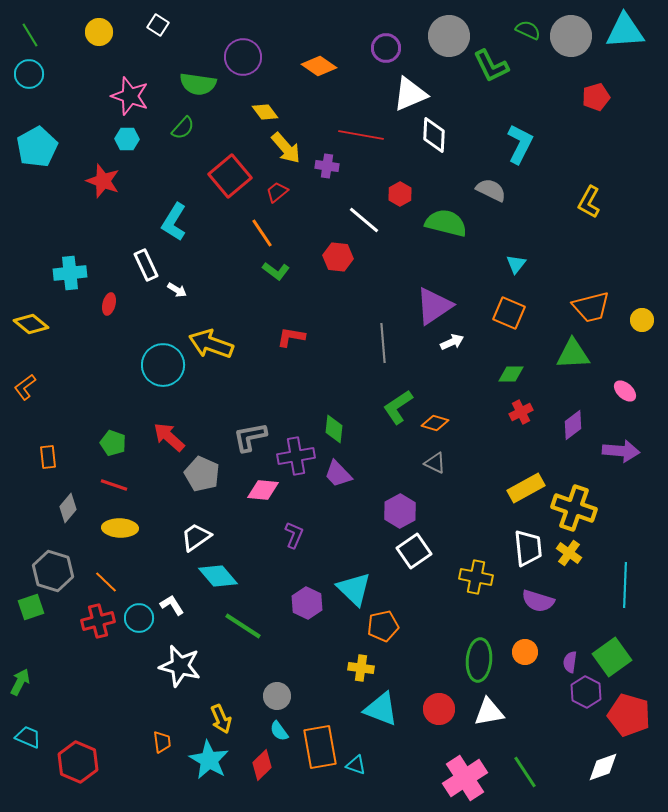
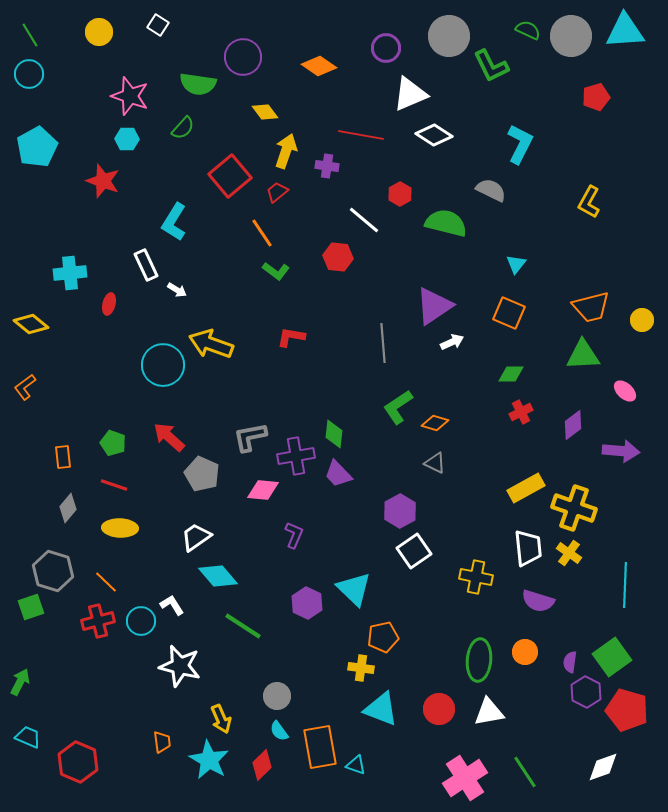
white diamond at (434, 135): rotated 60 degrees counterclockwise
yellow arrow at (286, 148): moved 3 px down; rotated 120 degrees counterclockwise
green triangle at (573, 354): moved 10 px right, 1 px down
green diamond at (334, 429): moved 5 px down
orange rectangle at (48, 457): moved 15 px right
cyan circle at (139, 618): moved 2 px right, 3 px down
orange pentagon at (383, 626): moved 11 px down
red pentagon at (629, 715): moved 2 px left, 5 px up
